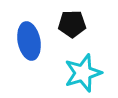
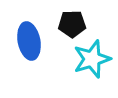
cyan star: moved 9 px right, 14 px up
